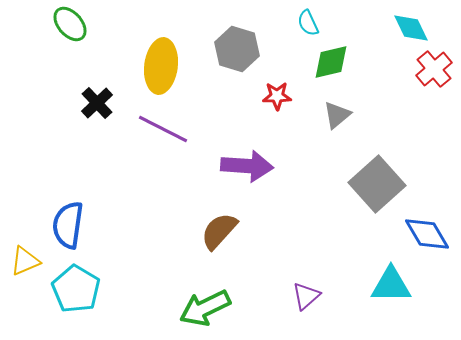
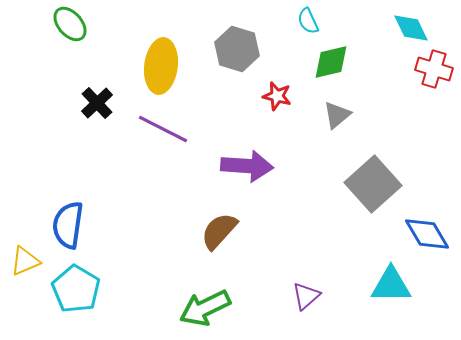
cyan semicircle: moved 2 px up
red cross: rotated 33 degrees counterclockwise
red star: rotated 16 degrees clockwise
gray square: moved 4 px left
